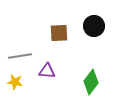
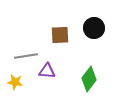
black circle: moved 2 px down
brown square: moved 1 px right, 2 px down
gray line: moved 6 px right
green diamond: moved 2 px left, 3 px up
